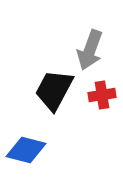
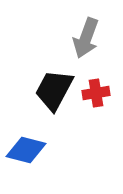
gray arrow: moved 4 px left, 12 px up
red cross: moved 6 px left, 2 px up
